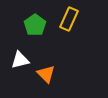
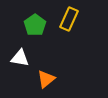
white triangle: moved 2 px up; rotated 24 degrees clockwise
orange triangle: moved 5 px down; rotated 36 degrees clockwise
